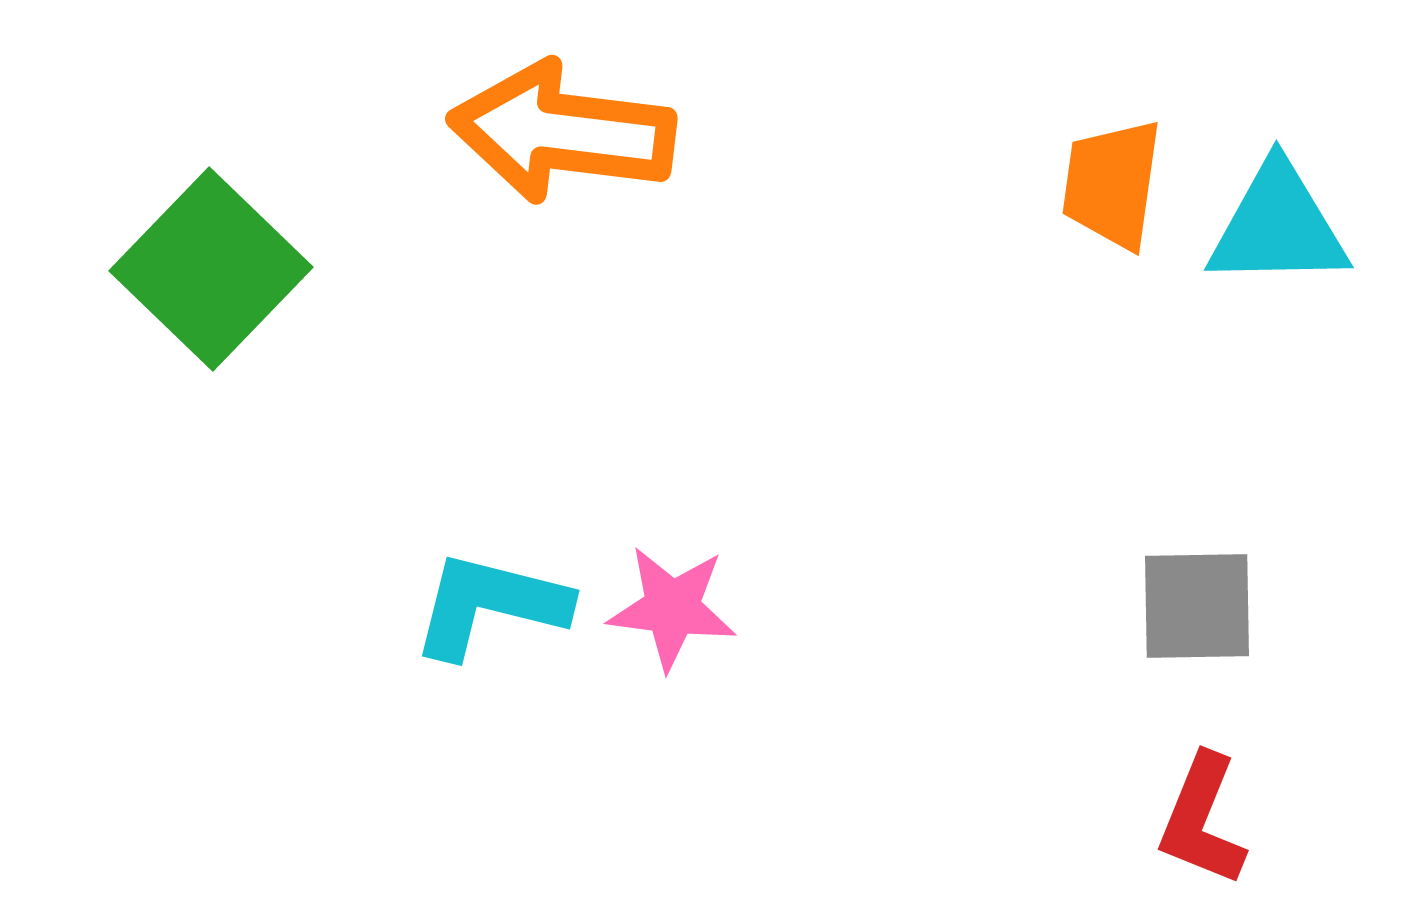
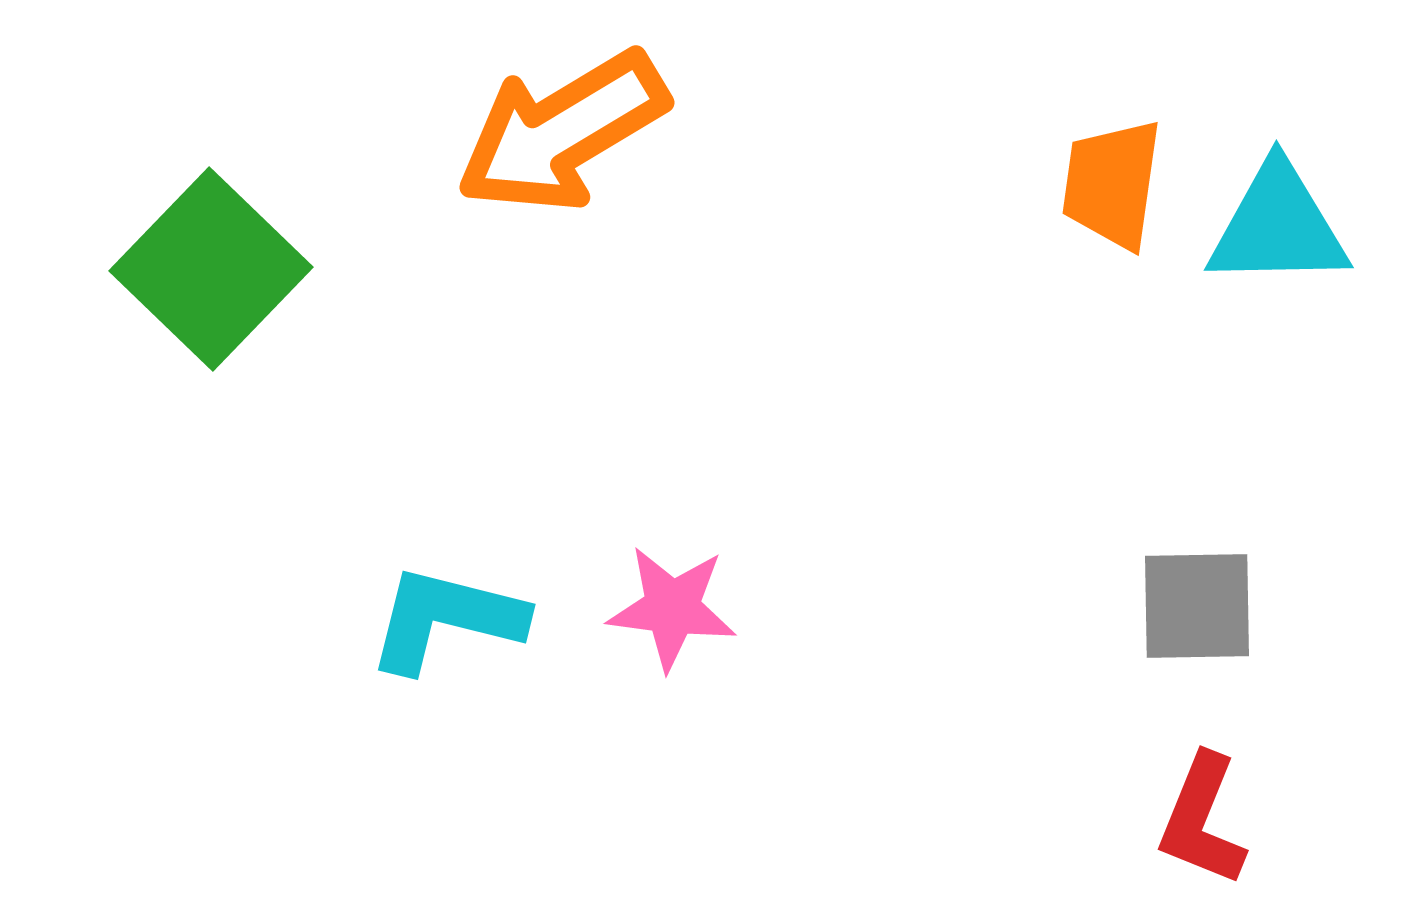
orange arrow: rotated 38 degrees counterclockwise
cyan L-shape: moved 44 px left, 14 px down
